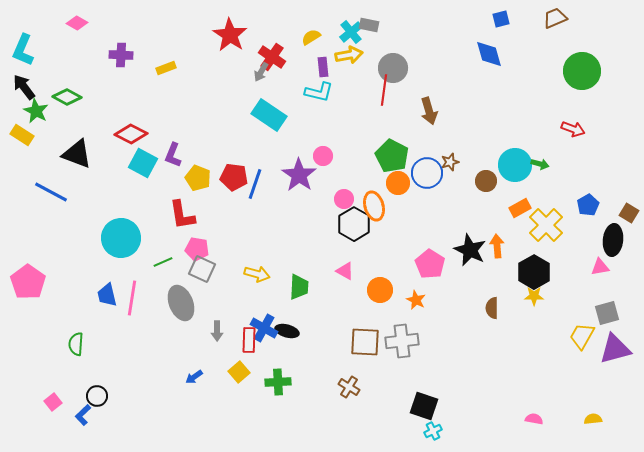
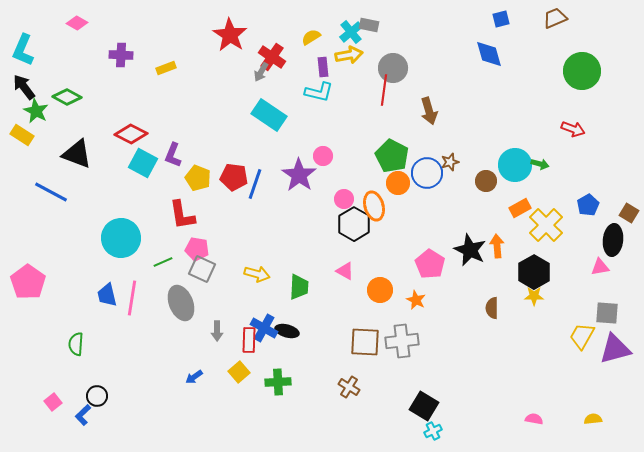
gray square at (607, 313): rotated 20 degrees clockwise
black square at (424, 406): rotated 12 degrees clockwise
